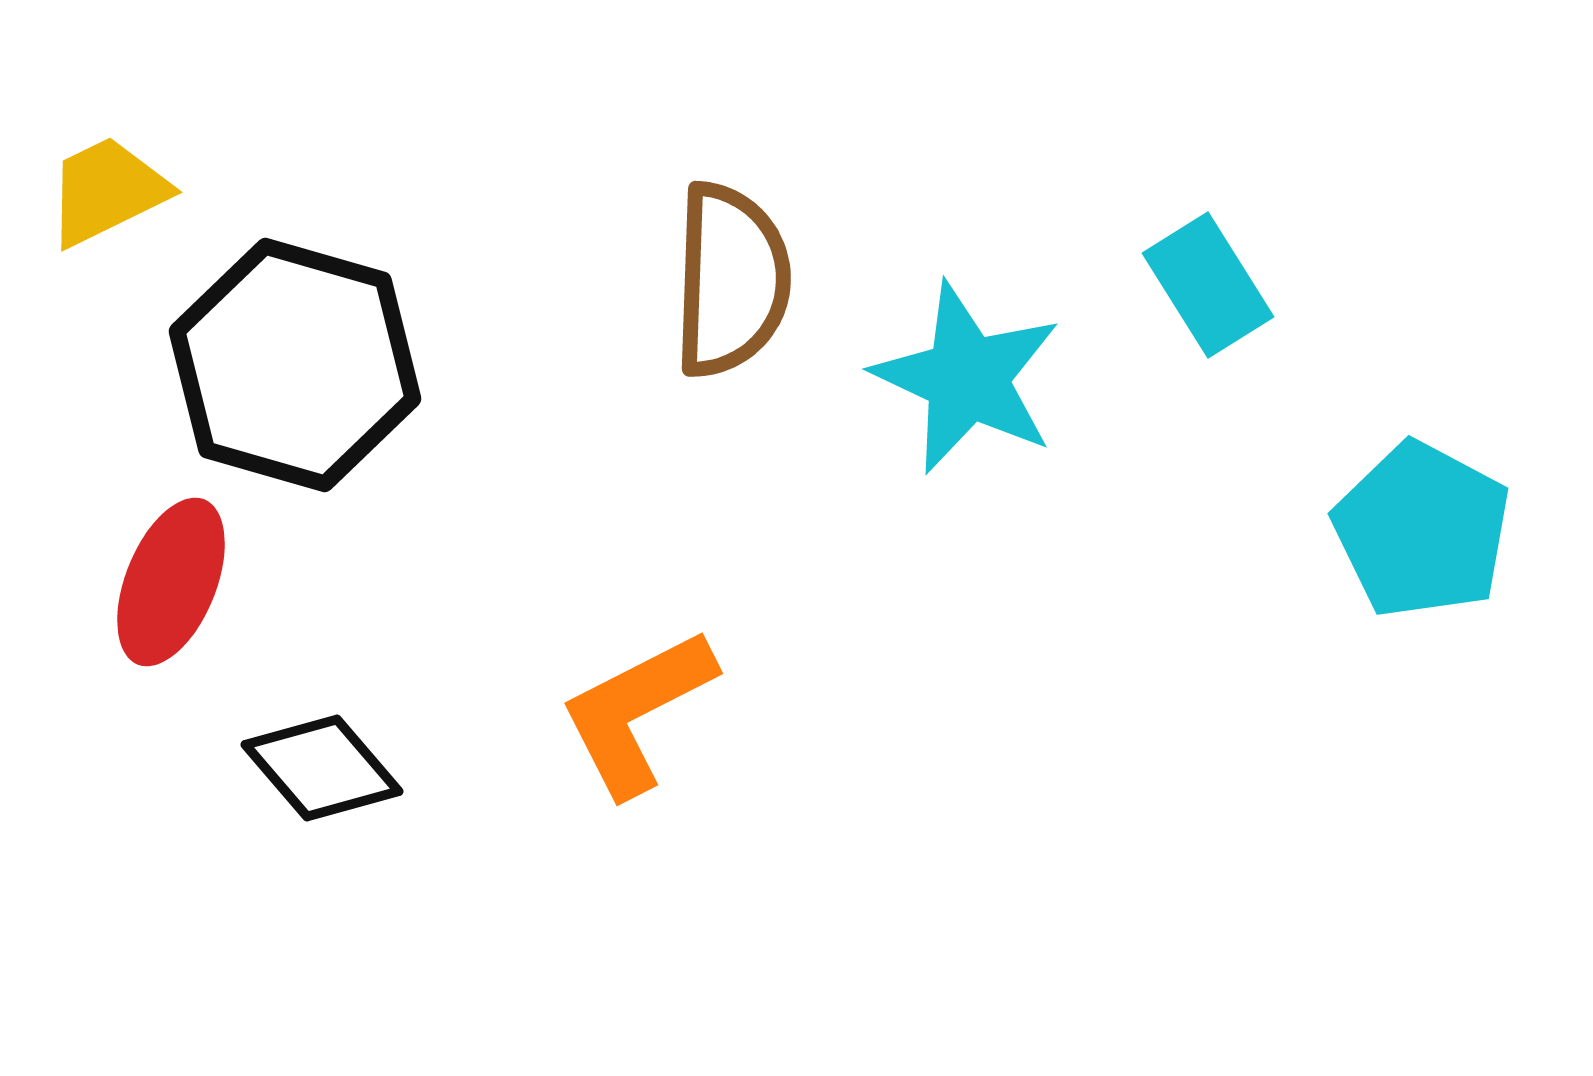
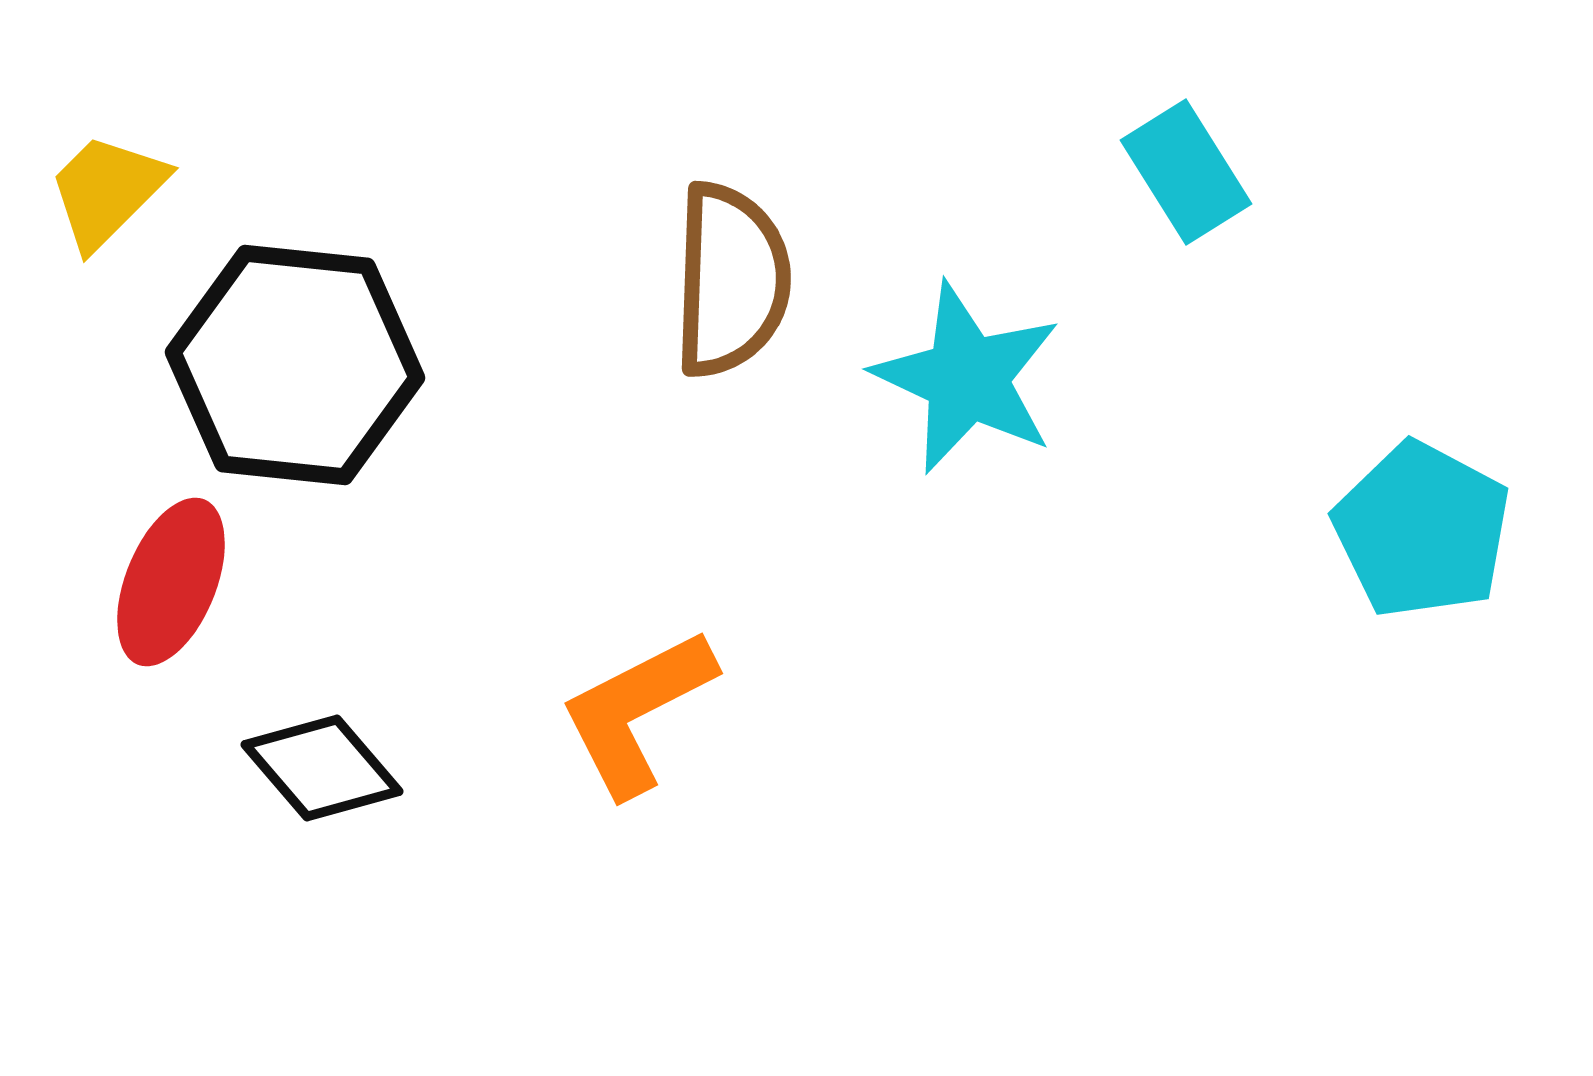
yellow trapezoid: rotated 19 degrees counterclockwise
cyan rectangle: moved 22 px left, 113 px up
black hexagon: rotated 10 degrees counterclockwise
